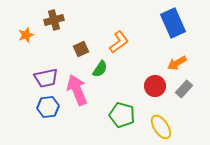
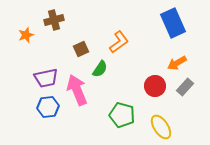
gray rectangle: moved 1 px right, 2 px up
